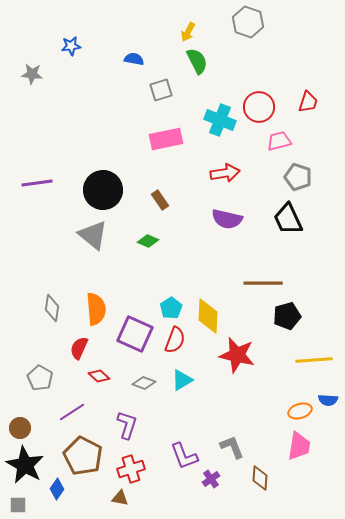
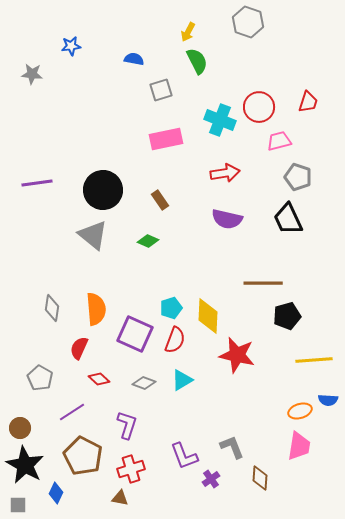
cyan pentagon at (171, 308): rotated 15 degrees clockwise
red diamond at (99, 376): moved 3 px down
blue diamond at (57, 489): moved 1 px left, 4 px down; rotated 10 degrees counterclockwise
